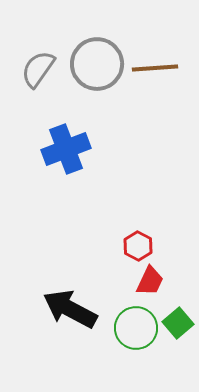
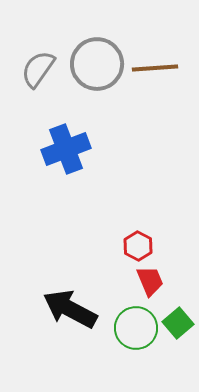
red trapezoid: rotated 48 degrees counterclockwise
